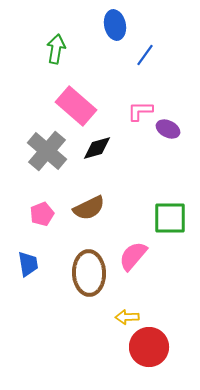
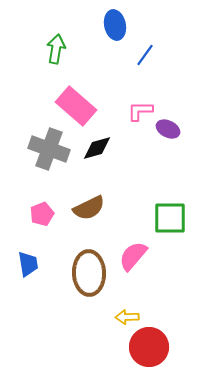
gray cross: moved 2 px right, 2 px up; rotated 21 degrees counterclockwise
